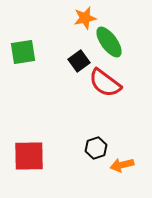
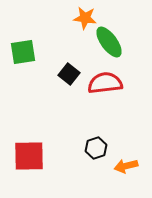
orange star: rotated 20 degrees clockwise
black square: moved 10 px left, 13 px down; rotated 15 degrees counterclockwise
red semicircle: rotated 136 degrees clockwise
orange arrow: moved 4 px right, 1 px down
